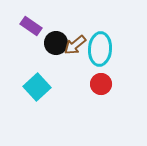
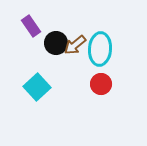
purple rectangle: rotated 20 degrees clockwise
